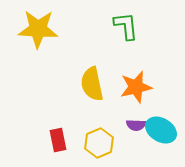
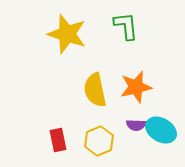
yellow star: moved 29 px right, 5 px down; rotated 15 degrees clockwise
yellow semicircle: moved 3 px right, 6 px down
yellow hexagon: moved 2 px up
